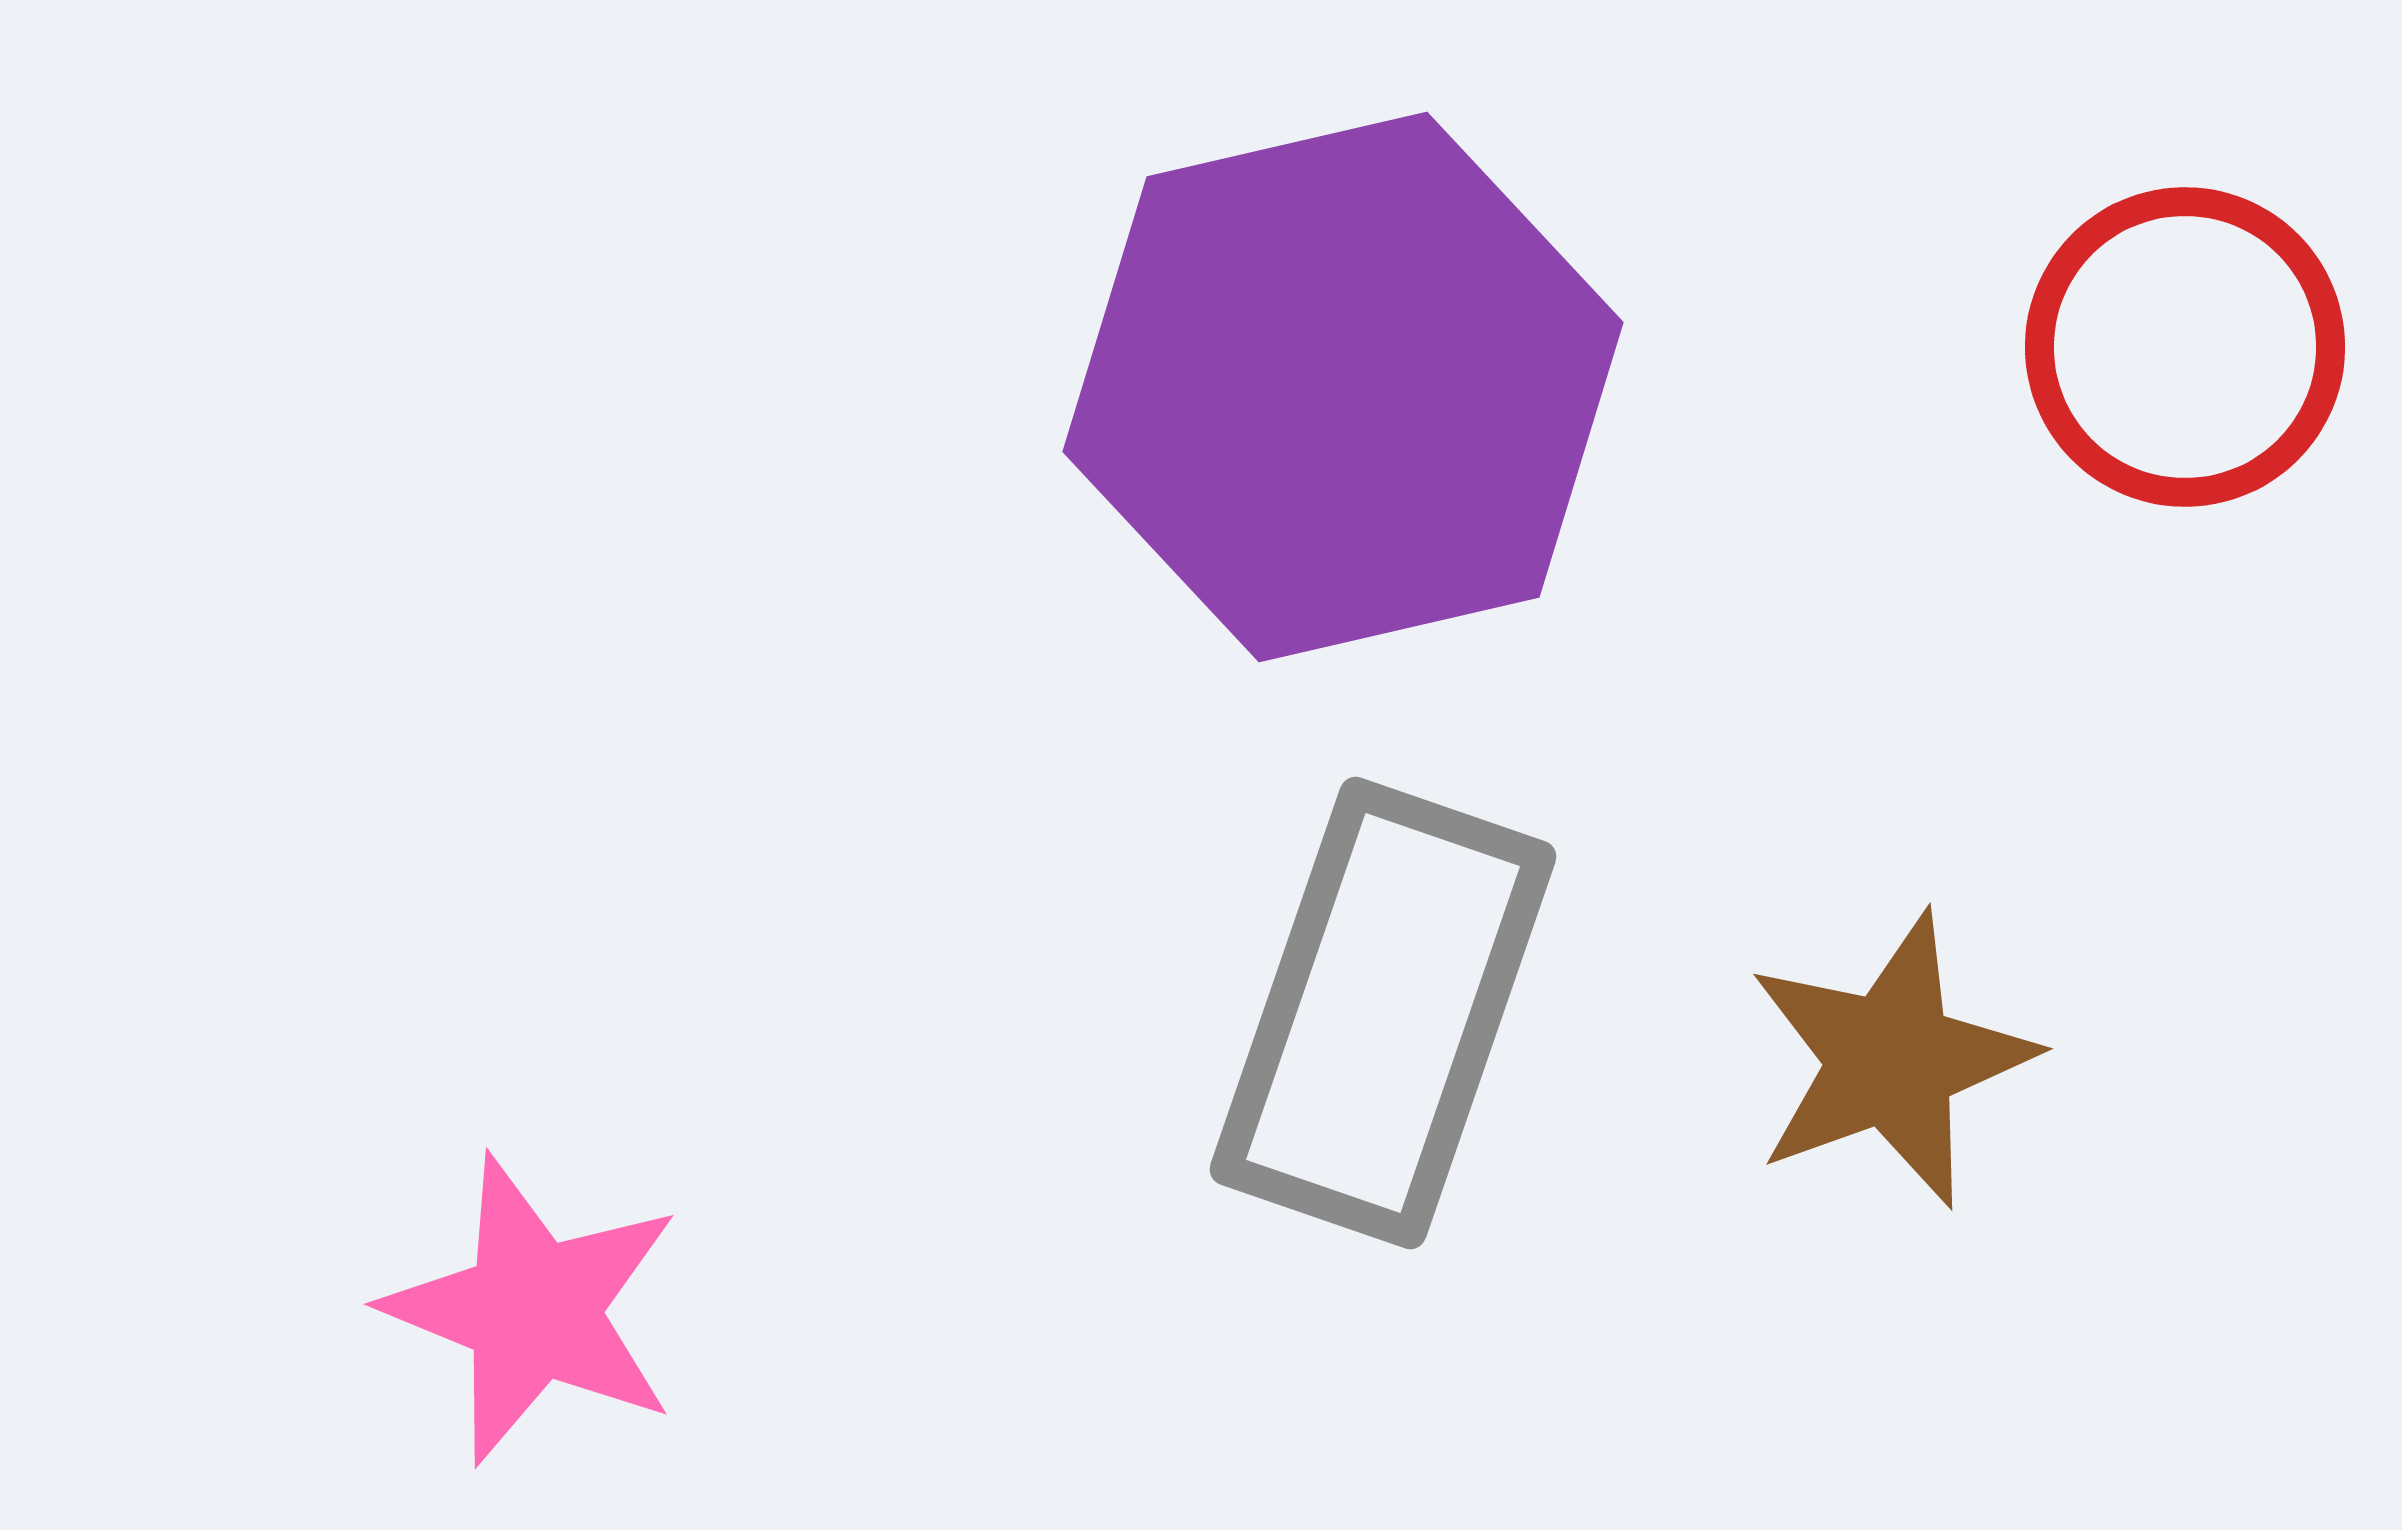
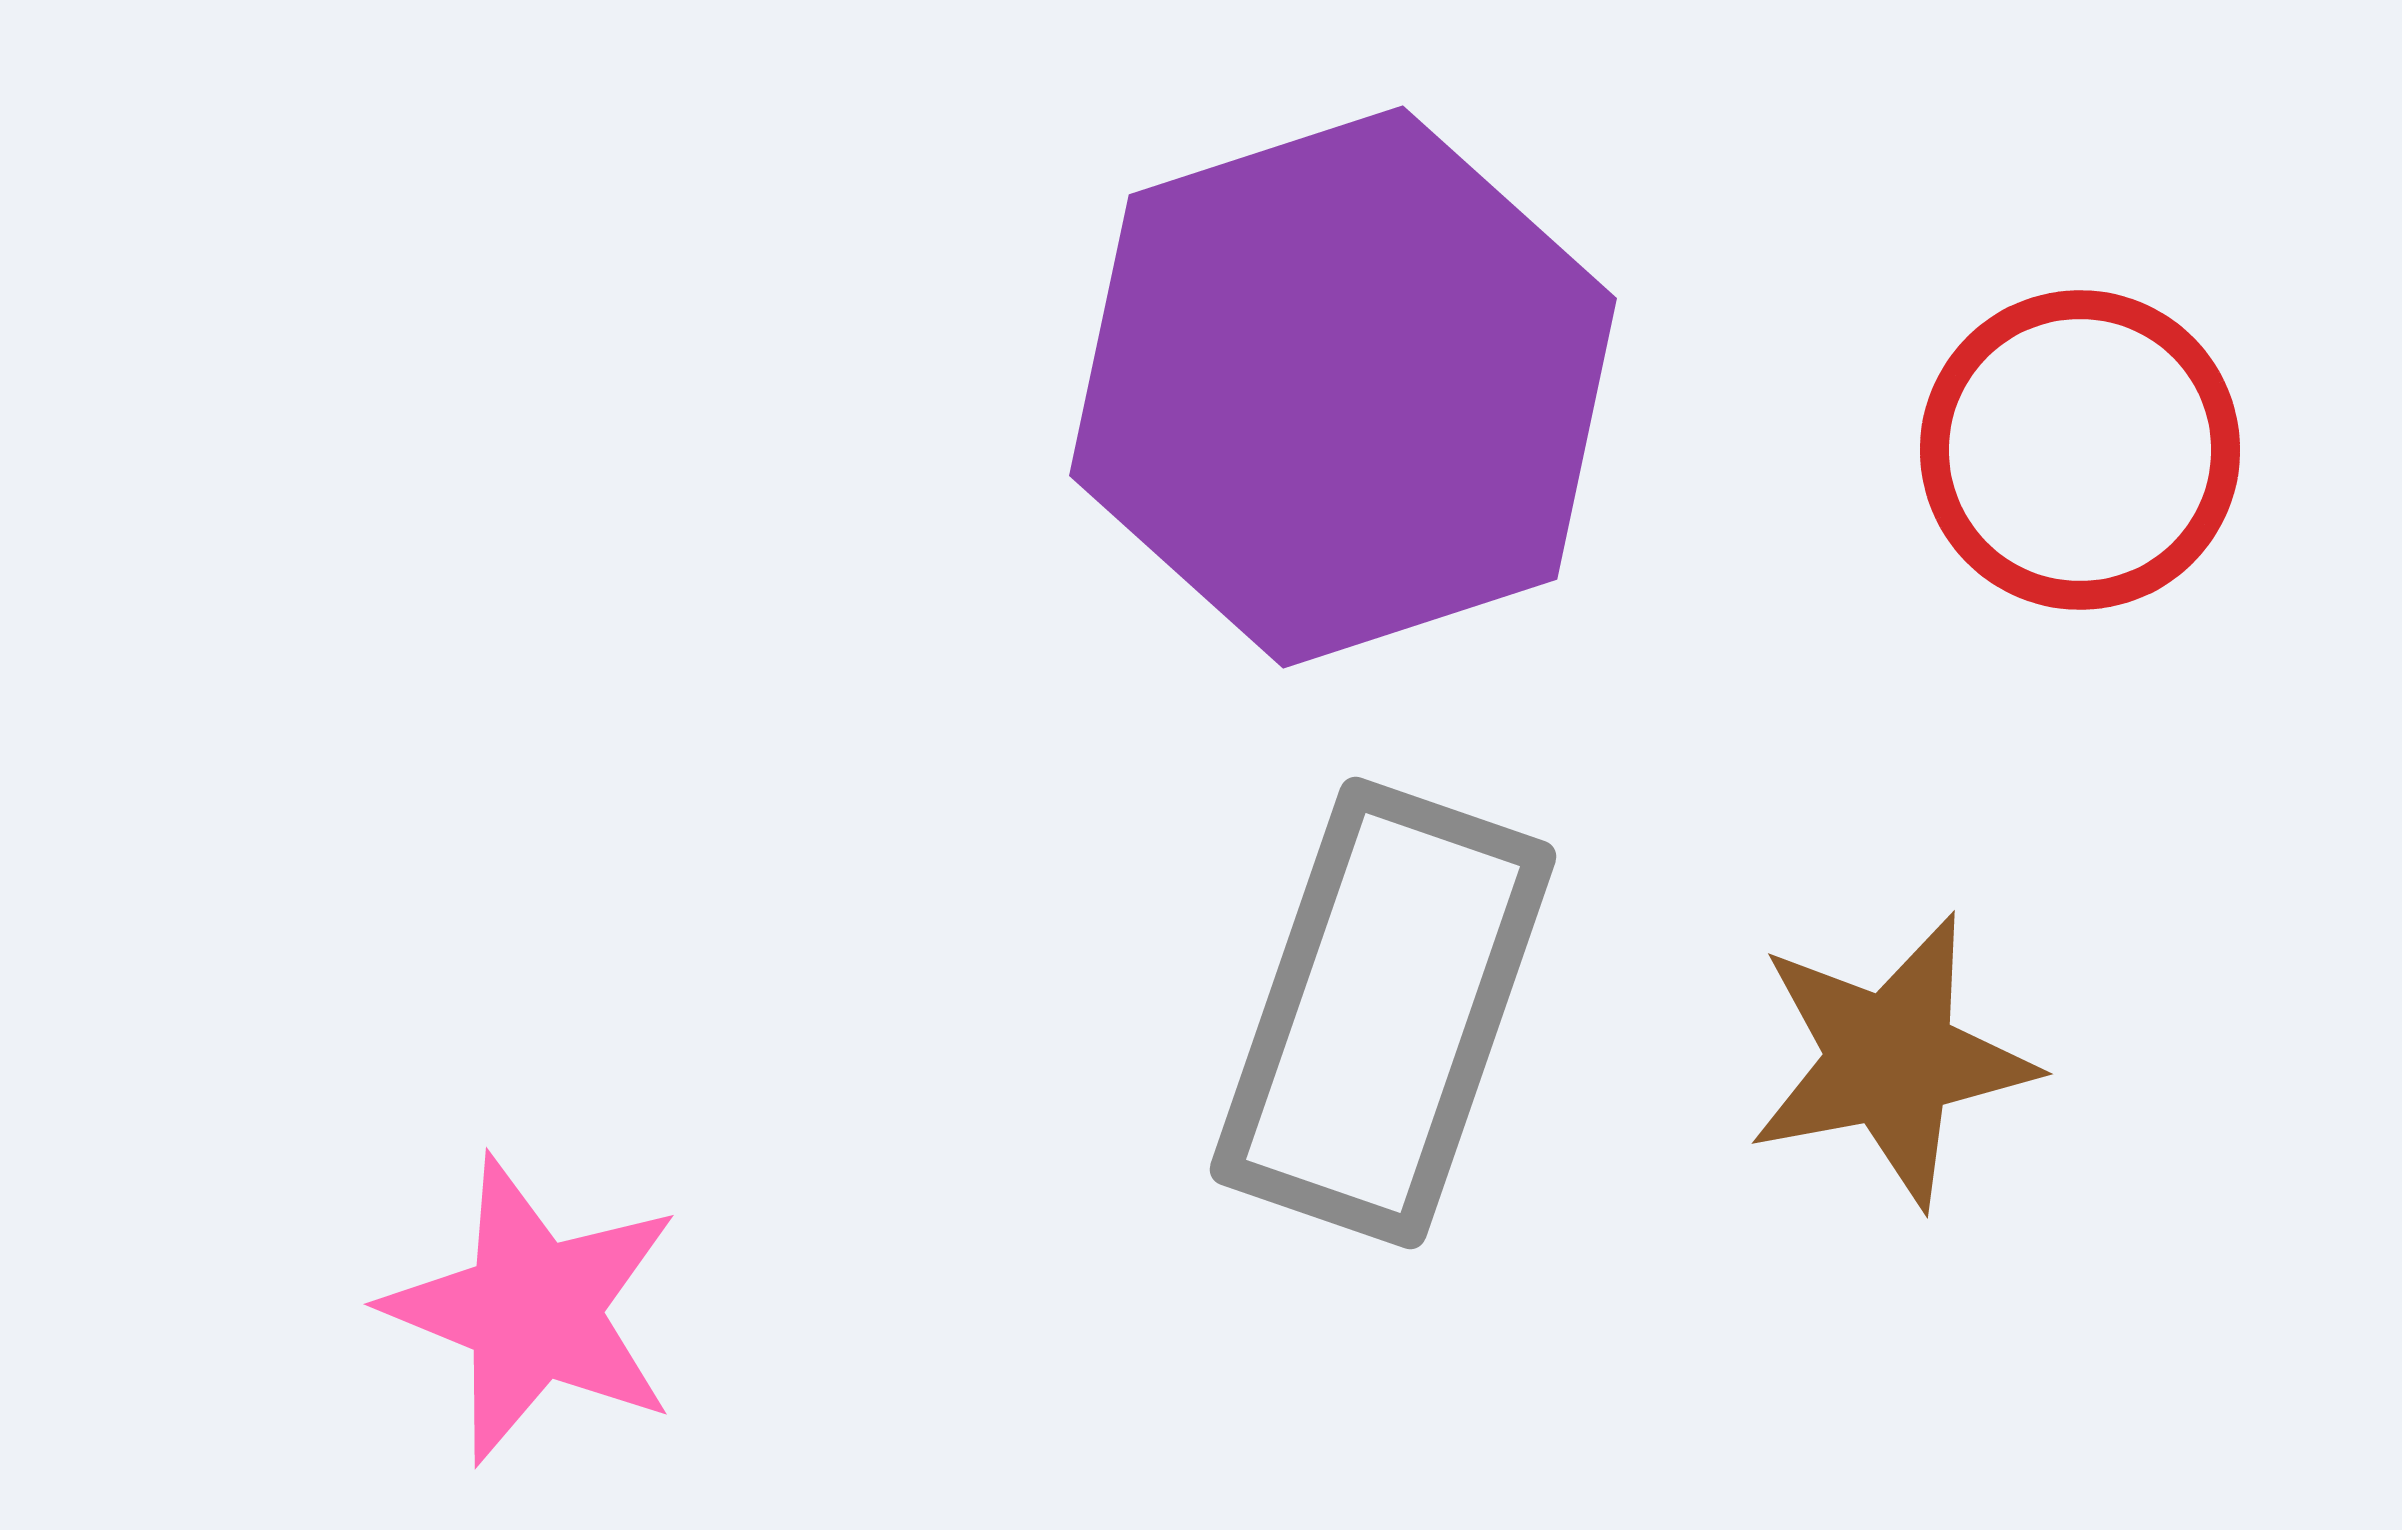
red circle: moved 105 px left, 103 px down
purple hexagon: rotated 5 degrees counterclockwise
brown star: rotated 9 degrees clockwise
